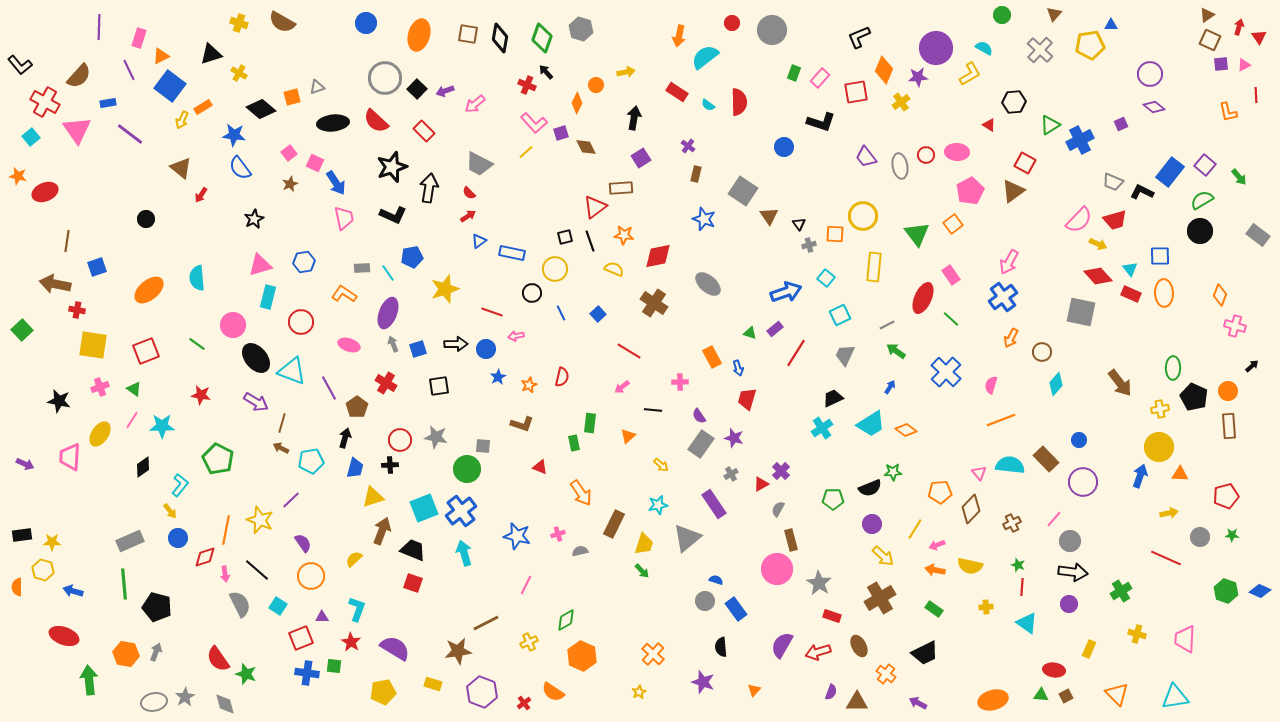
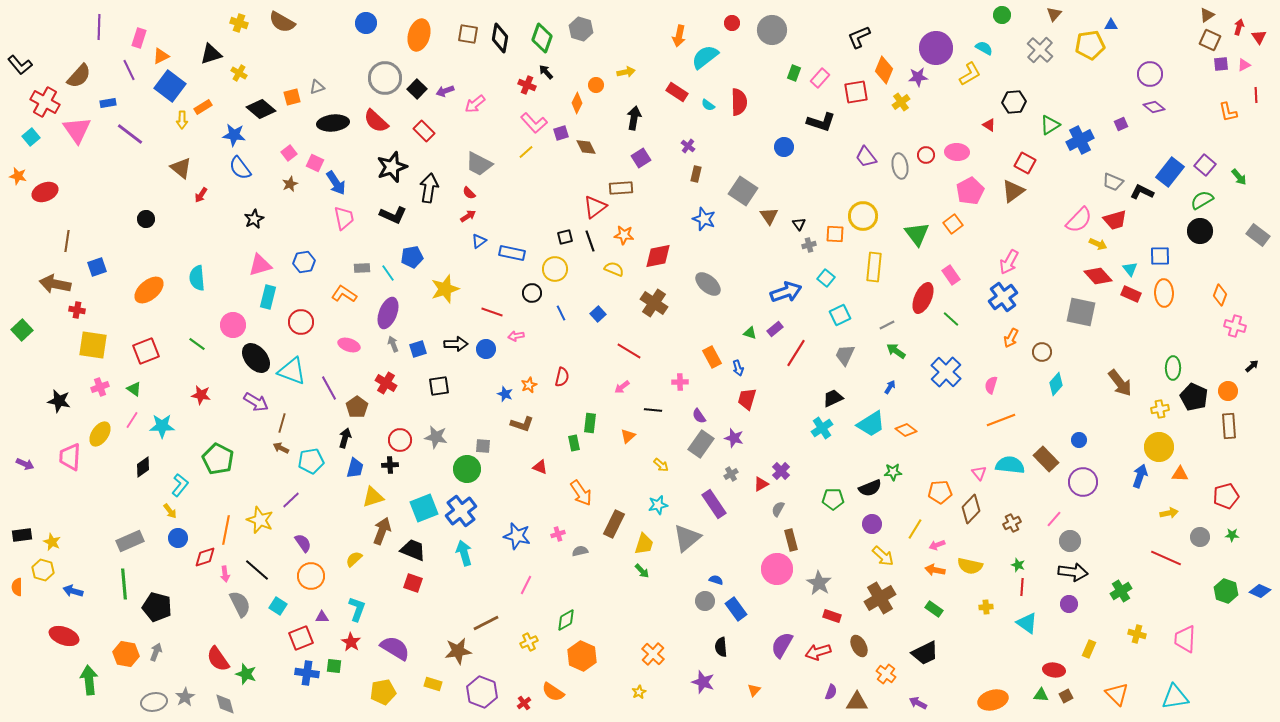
yellow arrow at (182, 120): rotated 24 degrees counterclockwise
blue star at (498, 377): moved 7 px right, 17 px down; rotated 21 degrees counterclockwise
yellow star at (52, 542): rotated 24 degrees clockwise
